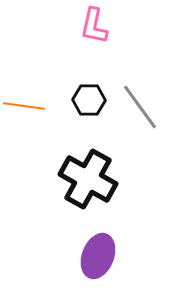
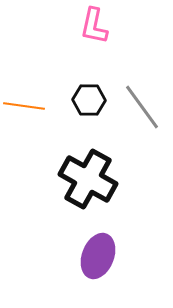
gray line: moved 2 px right
